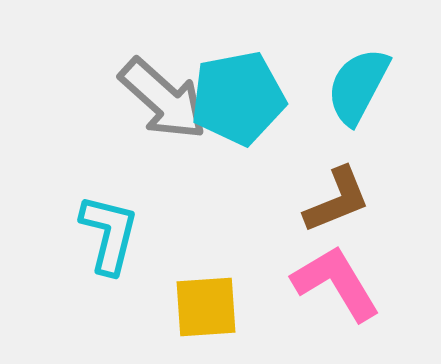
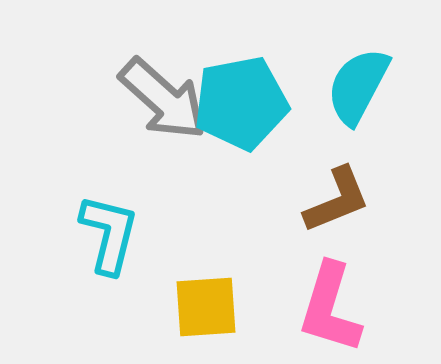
cyan pentagon: moved 3 px right, 5 px down
pink L-shape: moved 6 px left, 25 px down; rotated 132 degrees counterclockwise
